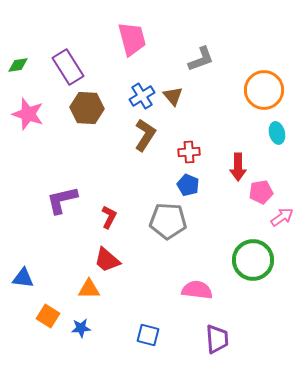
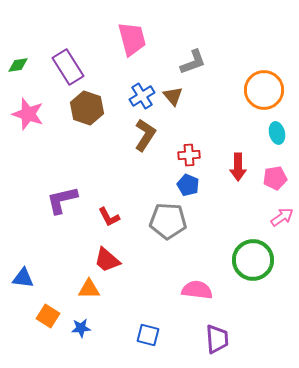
gray L-shape: moved 8 px left, 3 px down
brown hexagon: rotated 16 degrees clockwise
red cross: moved 3 px down
pink pentagon: moved 14 px right, 14 px up
red L-shape: rotated 125 degrees clockwise
